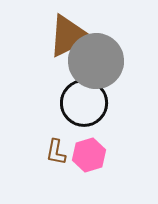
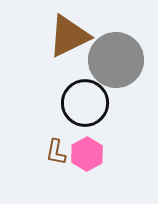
gray circle: moved 20 px right, 1 px up
black circle: moved 1 px right
pink hexagon: moved 2 px left, 1 px up; rotated 12 degrees counterclockwise
